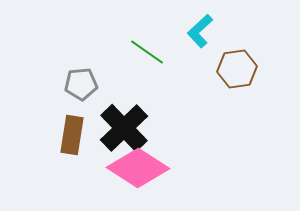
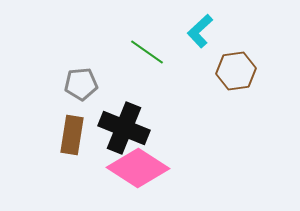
brown hexagon: moved 1 px left, 2 px down
black cross: rotated 24 degrees counterclockwise
